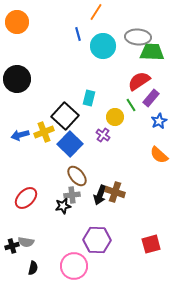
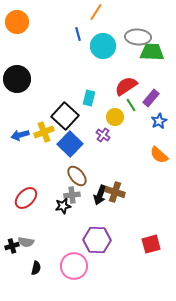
red semicircle: moved 13 px left, 5 px down
black semicircle: moved 3 px right
